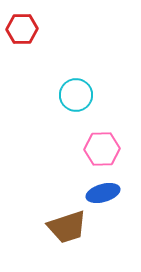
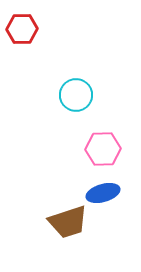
pink hexagon: moved 1 px right
brown trapezoid: moved 1 px right, 5 px up
